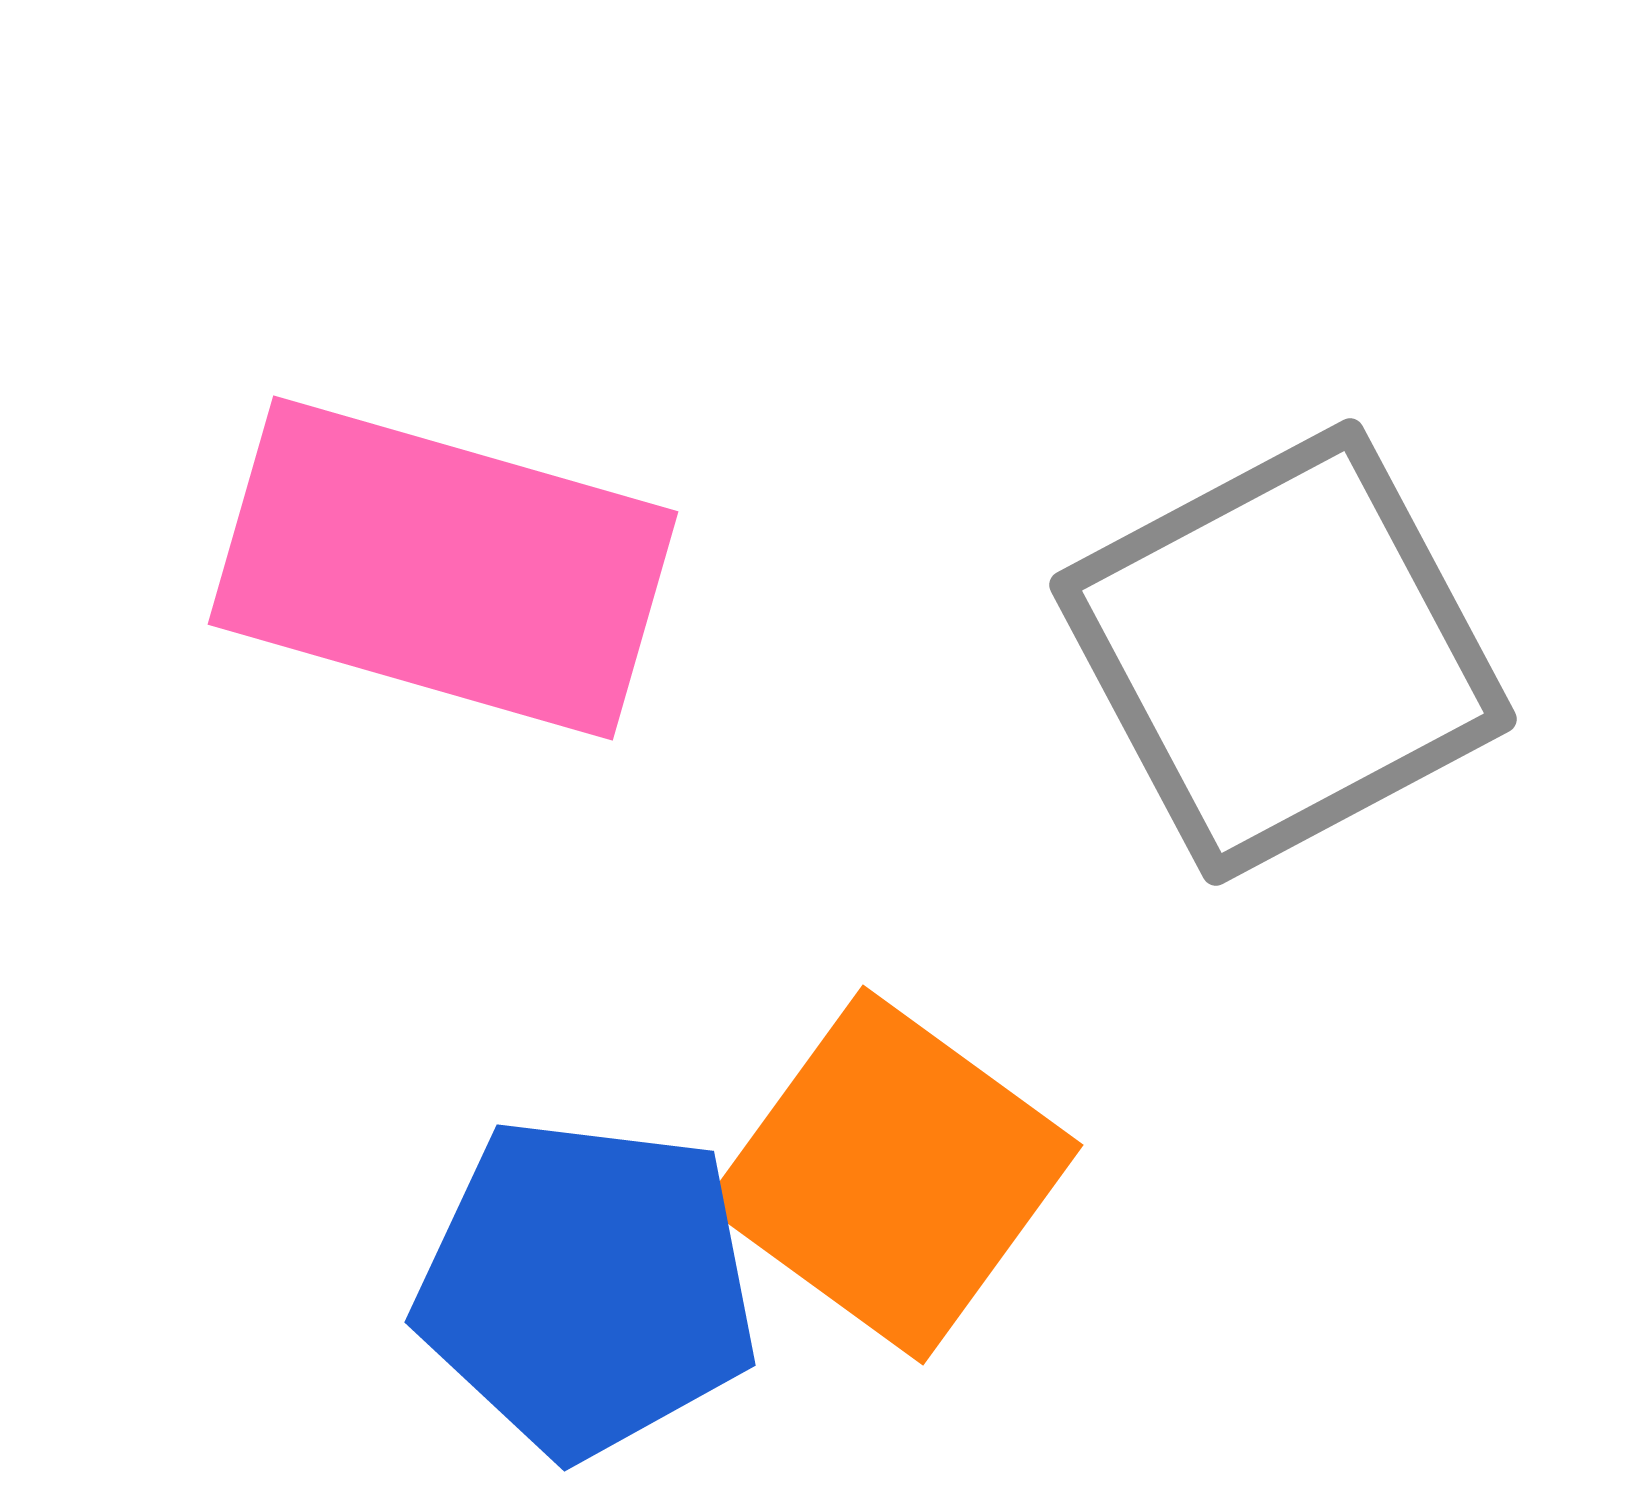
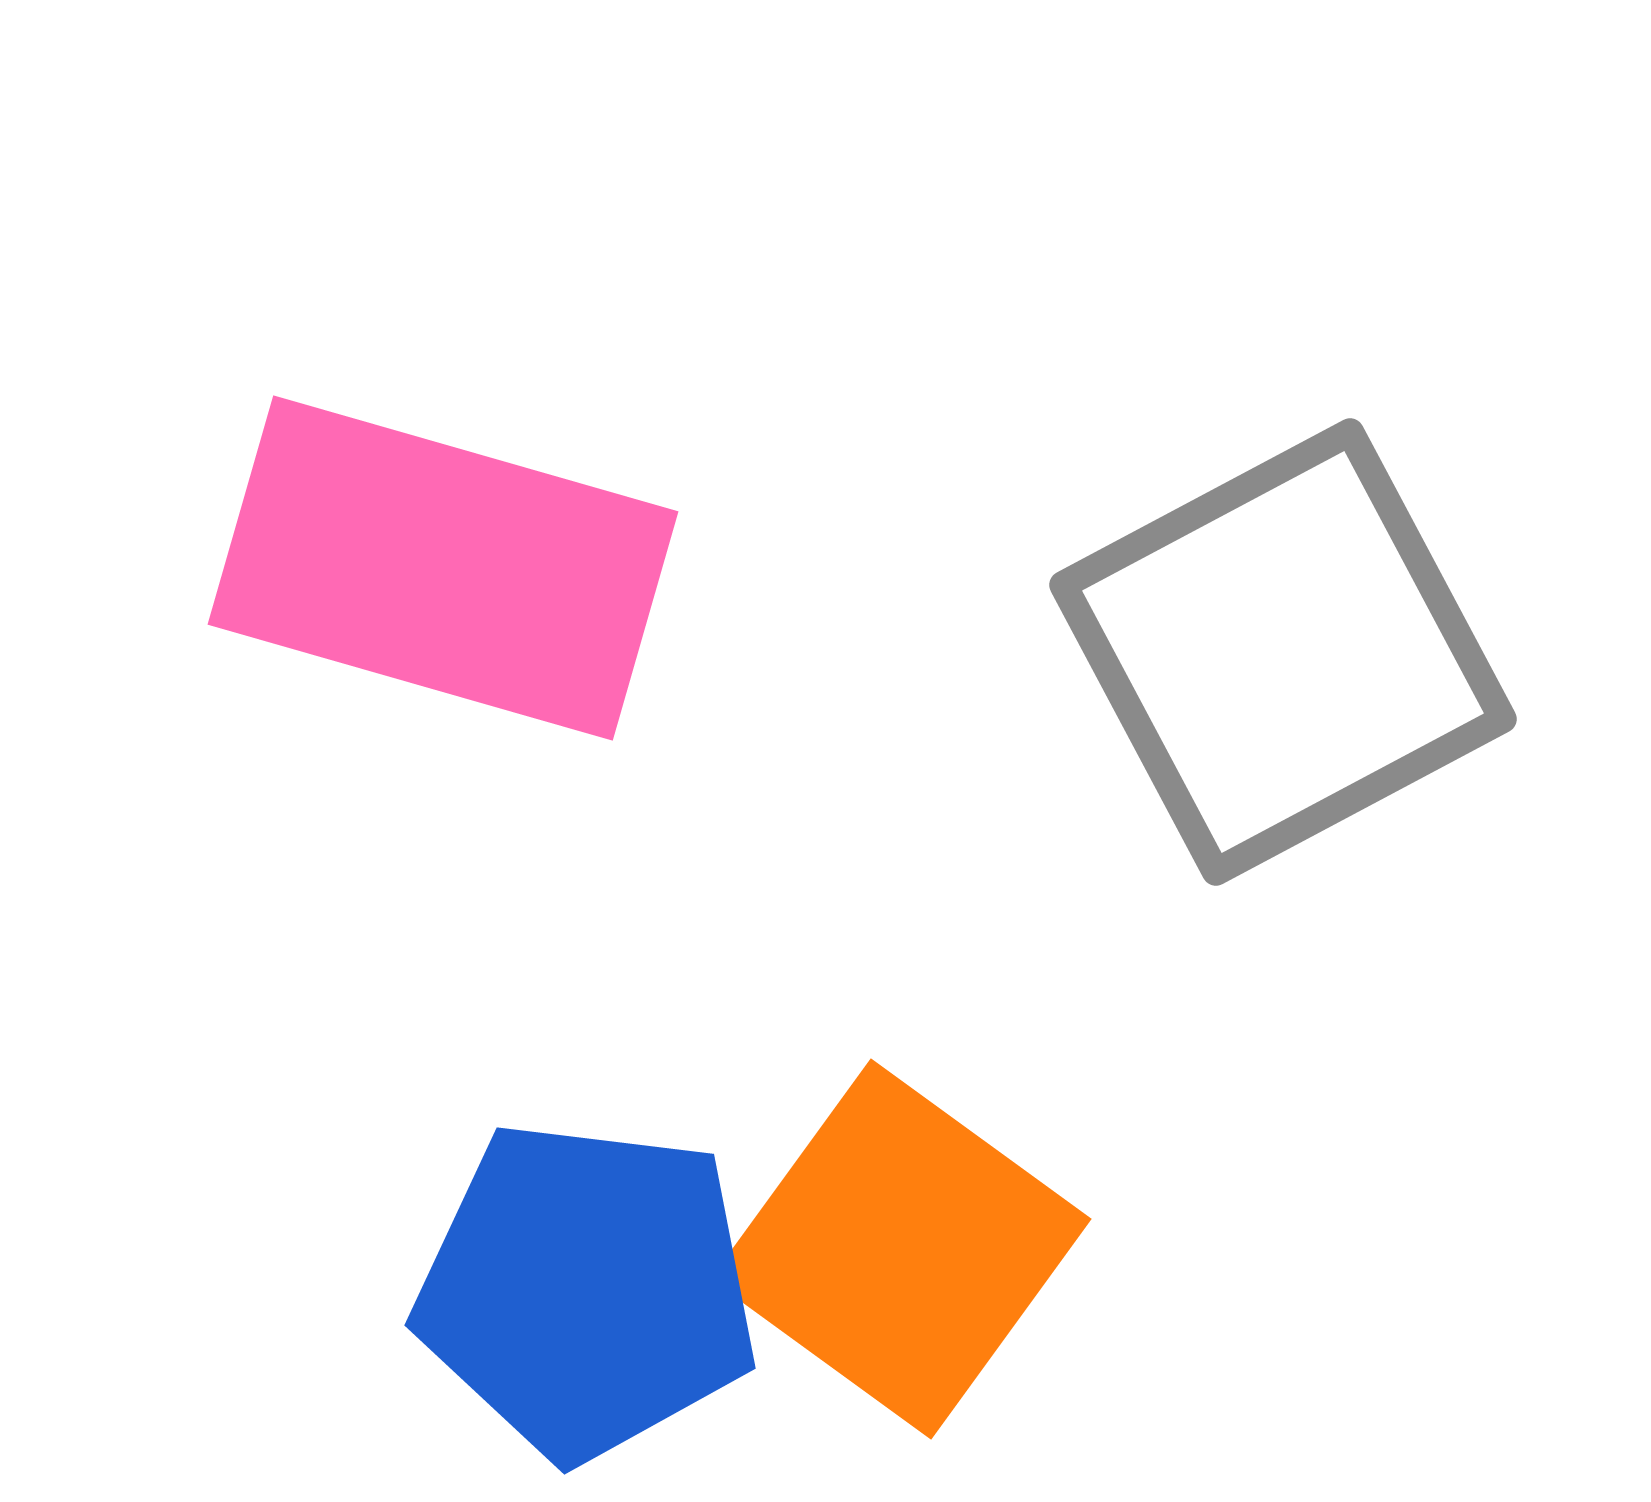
orange square: moved 8 px right, 74 px down
blue pentagon: moved 3 px down
